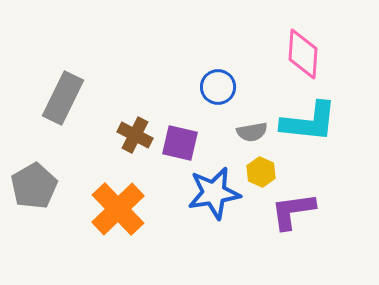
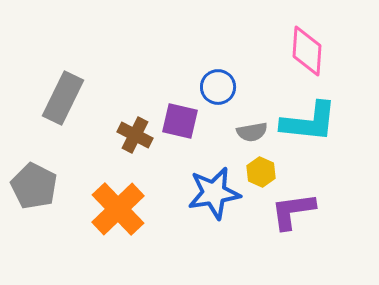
pink diamond: moved 4 px right, 3 px up
purple square: moved 22 px up
gray pentagon: rotated 15 degrees counterclockwise
